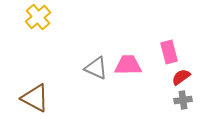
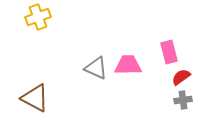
yellow cross: rotated 20 degrees clockwise
